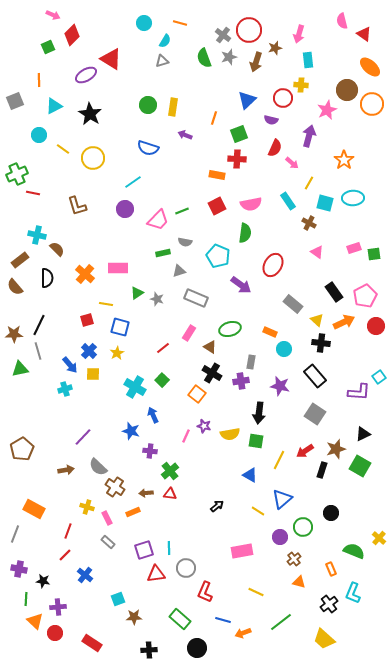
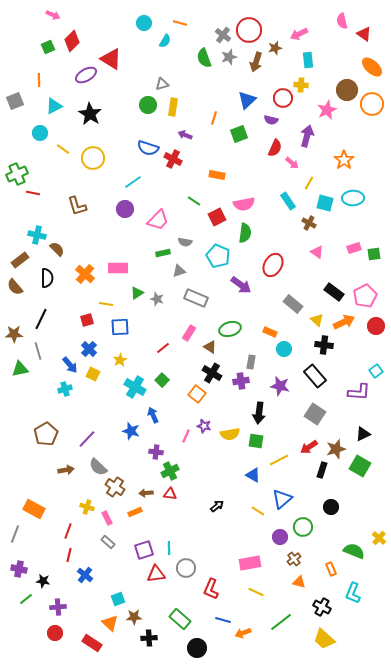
pink arrow at (299, 34): rotated 48 degrees clockwise
red diamond at (72, 35): moved 6 px down
gray triangle at (162, 61): moved 23 px down
orange ellipse at (370, 67): moved 2 px right
cyan circle at (39, 135): moved 1 px right, 2 px up
purple arrow at (309, 136): moved 2 px left
red cross at (237, 159): moved 64 px left; rotated 24 degrees clockwise
pink semicircle at (251, 204): moved 7 px left
red square at (217, 206): moved 11 px down
green line at (182, 211): moved 12 px right, 10 px up; rotated 56 degrees clockwise
black rectangle at (334, 292): rotated 18 degrees counterclockwise
black line at (39, 325): moved 2 px right, 6 px up
blue square at (120, 327): rotated 18 degrees counterclockwise
black cross at (321, 343): moved 3 px right, 2 px down
blue cross at (89, 351): moved 2 px up
yellow star at (117, 353): moved 3 px right, 7 px down
yellow square at (93, 374): rotated 24 degrees clockwise
cyan square at (379, 377): moved 3 px left, 6 px up
purple line at (83, 437): moved 4 px right, 2 px down
brown pentagon at (22, 449): moved 24 px right, 15 px up
purple cross at (150, 451): moved 6 px right, 1 px down
red arrow at (305, 451): moved 4 px right, 4 px up
yellow line at (279, 460): rotated 36 degrees clockwise
green cross at (170, 471): rotated 12 degrees clockwise
blue triangle at (250, 475): moved 3 px right
orange rectangle at (133, 512): moved 2 px right
black circle at (331, 513): moved 6 px up
pink rectangle at (242, 551): moved 8 px right, 12 px down
red line at (65, 555): moved 4 px right; rotated 32 degrees counterclockwise
red L-shape at (205, 592): moved 6 px right, 3 px up
green line at (26, 599): rotated 48 degrees clockwise
black cross at (329, 604): moved 7 px left, 3 px down; rotated 24 degrees counterclockwise
orange triangle at (35, 621): moved 75 px right, 2 px down
black cross at (149, 650): moved 12 px up
